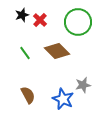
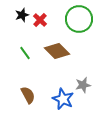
green circle: moved 1 px right, 3 px up
